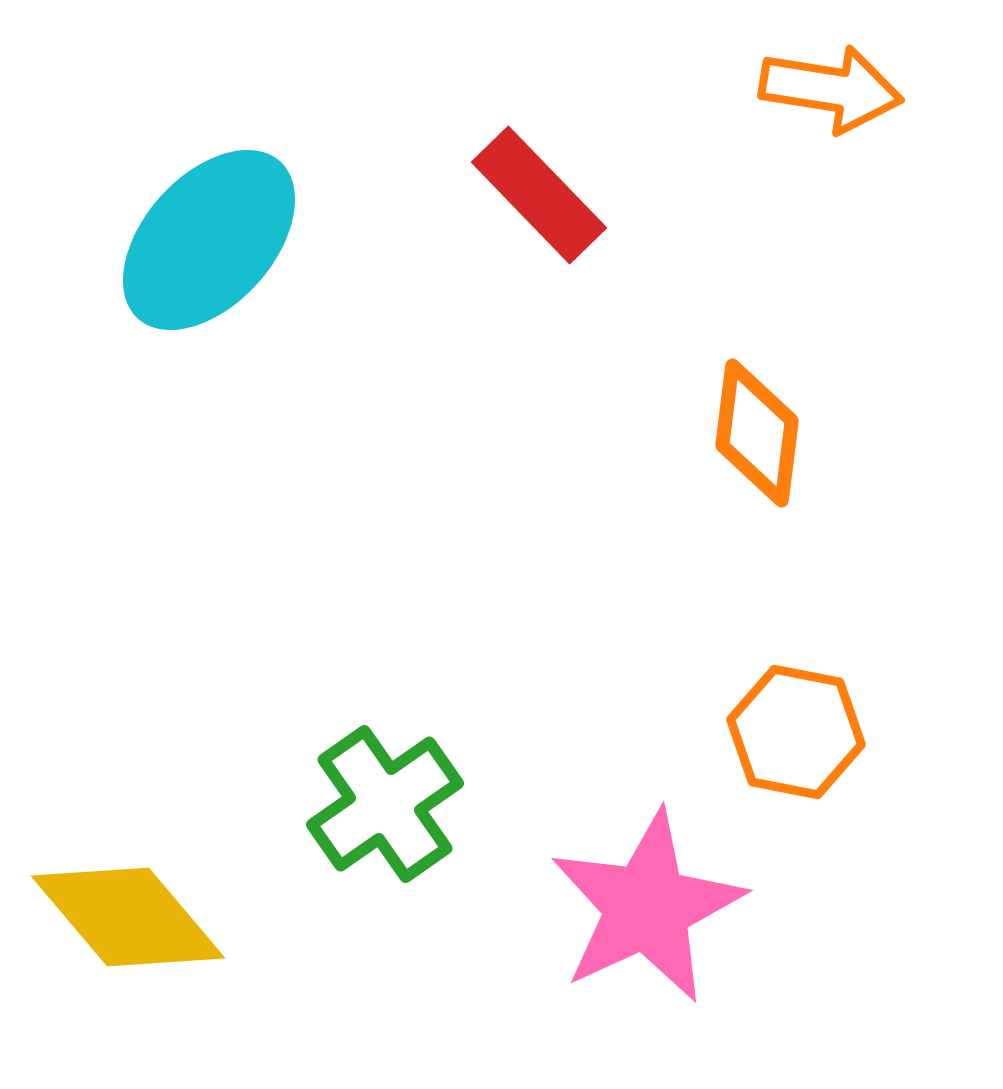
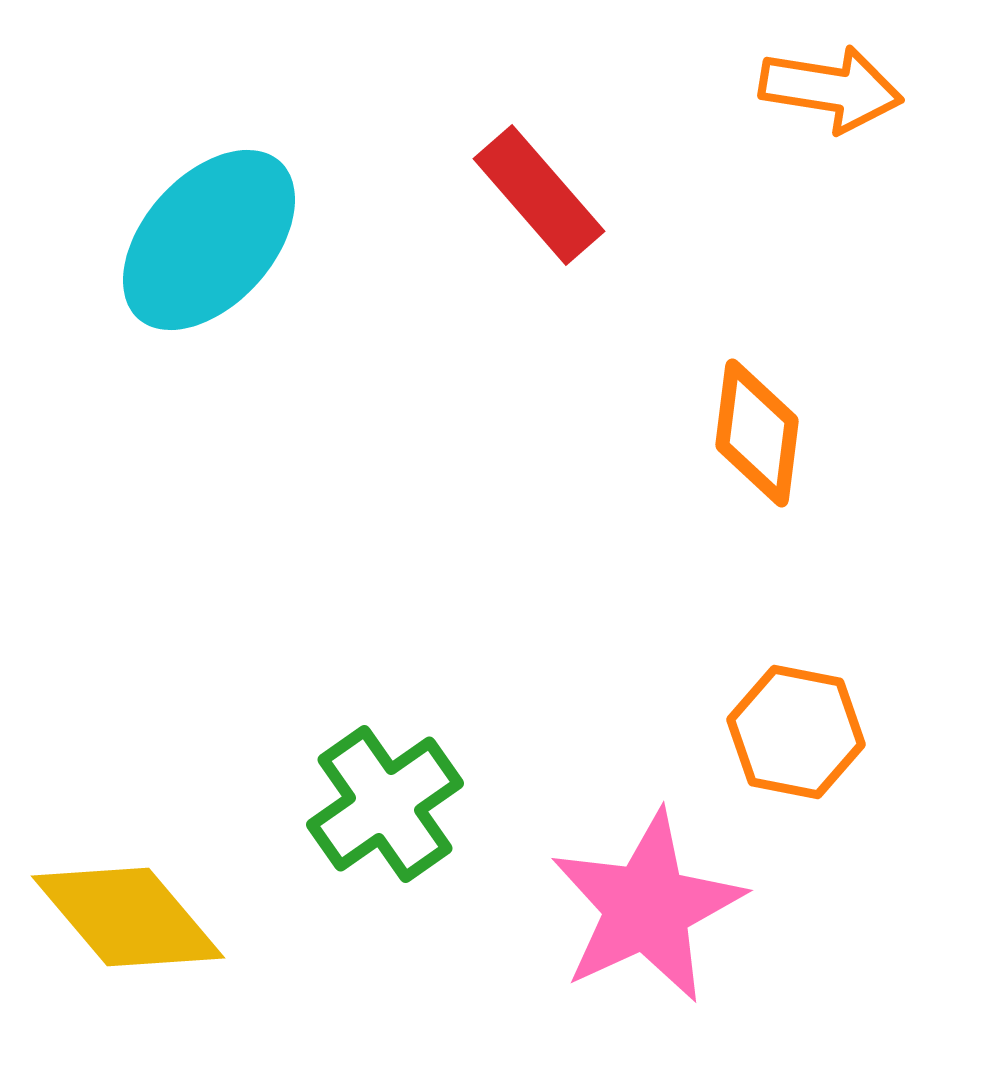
red rectangle: rotated 3 degrees clockwise
